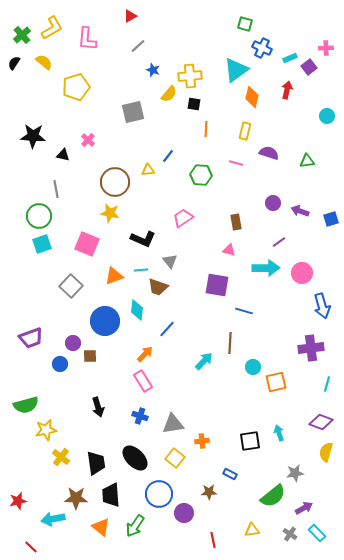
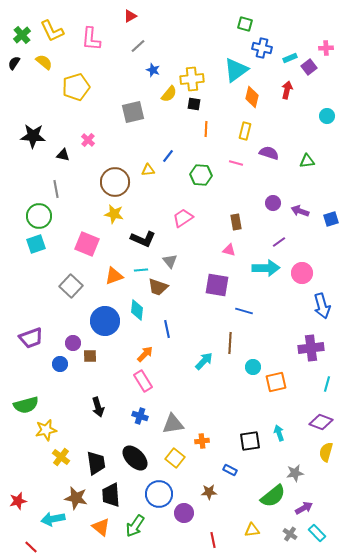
yellow L-shape at (52, 28): moved 3 px down; rotated 95 degrees clockwise
pink L-shape at (87, 39): moved 4 px right
blue cross at (262, 48): rotated 12 degrees counterclockwise
yellow cross at (190, 76): moved 2 px right, 3 px down
yellow star at (110, 213): moved 4 px right, 1 px down
cyan square at (42, 244): moved 6 px left
blue line at (167, 329): rotated 54 degrees counterclockwise
blue rectangle at (230, 474): moved 4 px up
brown star at (76, 498): rotated 10 degrees clockwise
